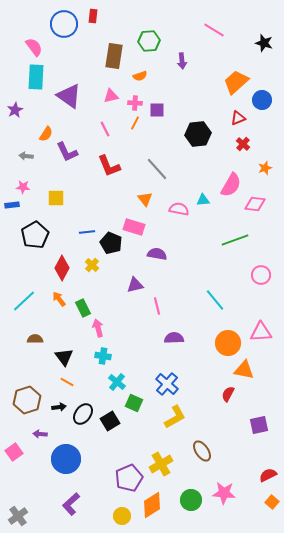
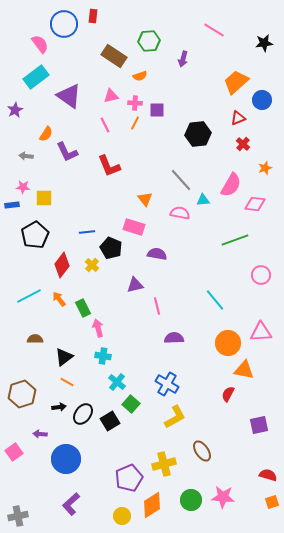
black star at (264, 43): rotated 24 degrees counterclockwise
pink semicircle at (34, 47): moved 6 px right, 3 px up
brown rectangle at (114, 56): rotated 65 degrees counterclockwise
purple arrow at (182, 61): moved 1 px right, 2 px up; rotated 21 degrees clockwise
cyan rectangle at (36, 77): rotated 50 degrees clockwise
pink line at (105, 129): moved 4 px up
gray line at (157, 169): moved 24 px right, 11 px down
yellow square at (56, 198): moved 12 px left
pink semicircle at (179, 209): moved 1 px right, 4 px down
black pentagon at (111, 243): moved 5 px down
red diamond at (62, 268): moved 3 px up; rotated 10 degrees clockwise
cyan line at (24, 301): moved 5 px right, 5 px up; rotated 15 degrees clockwise
black triangle at (64, 357): rotated 30 degrees clockwise
blue cross at (167, 384): rotated 10 degrees counterclockwise
brown hexagon at (27, 400): moved 5 px left, 6 px up
green square at (134, 403): moved 3 px left, 1 px down; rotated 18 degrees clockwise
yellow cross at (161, 464): moved 3 px right; rotated 15 degrees clockwise
red semicircle at (268, 475): rotated 42 degrees clockwise
pink star at (224, 493): moved 1 px left, 4 px down
orange square at (272, 502): rotated 32 degrees clockwise
gray cross at (18, 516): rotated 24 degrees clockwise
